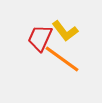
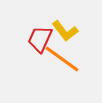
red trapezoid: moved 1 px down
